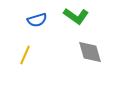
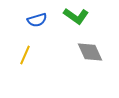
gray diamond: rotated 8 degrees counterclockwise
